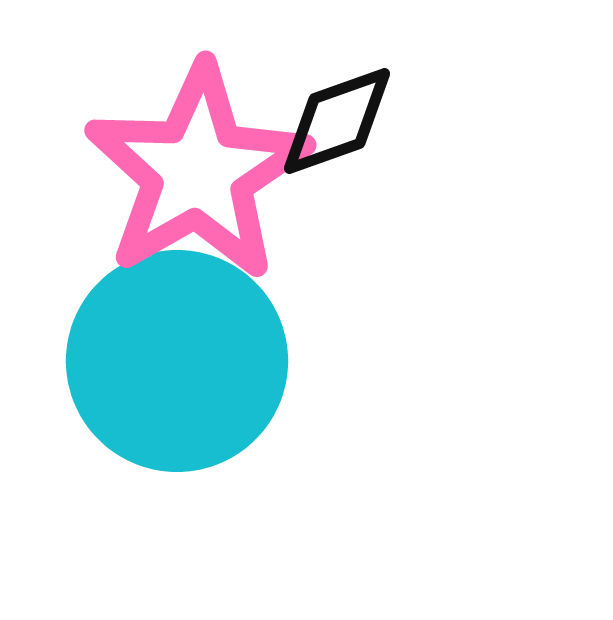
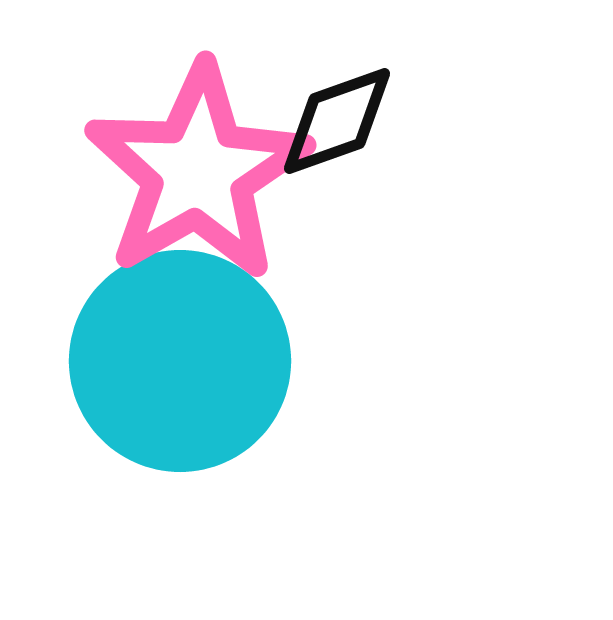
cyan circle: moved 3 px right
